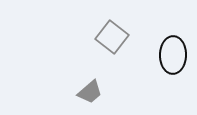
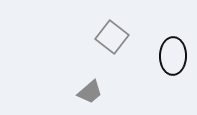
black ellipse: moved 1 px down
